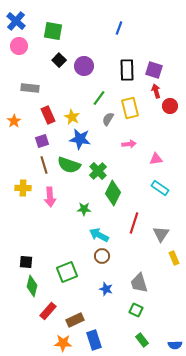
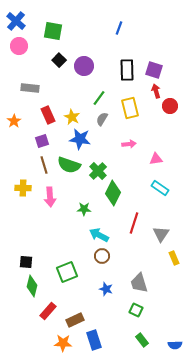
gray semicircle at (108, 119): moved 6 px left
